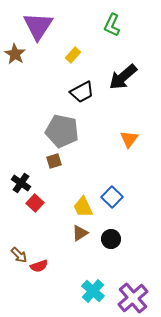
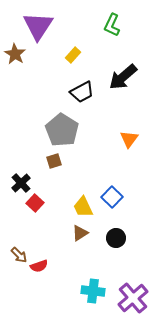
gray pentagon: moved 1 px up; rotated 20 degrees clockwise
black cross: rotated 12 degrees clockwise
black circle: moved 5 px right, 1 px up
cyan cross: rotated 35 degrees counterclockwise
